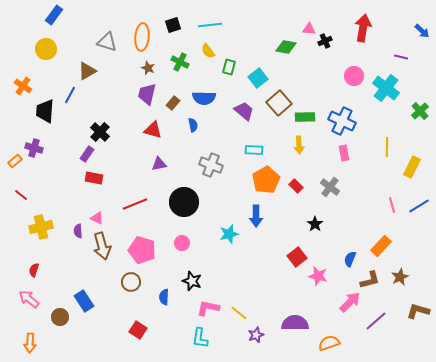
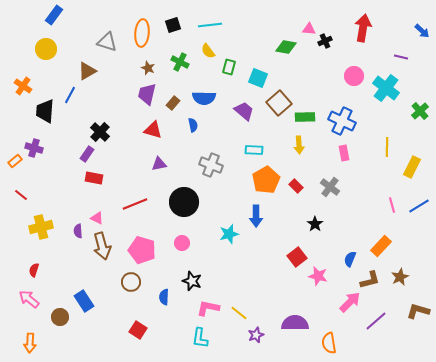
orange ellipse at (142, 37): moved 4 px up
cyan square at (258, 78): rotated 30 degrees counterclockwise
orange semicircle at (329, 343): rotated 80 degrees counterclockwise
